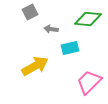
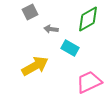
green diamond: rotated 36 degrees counterclockwise
cyan rectangle: rotated 42 degrees clockwise
pink trapezoid: rotated 20 degrees clockwise
